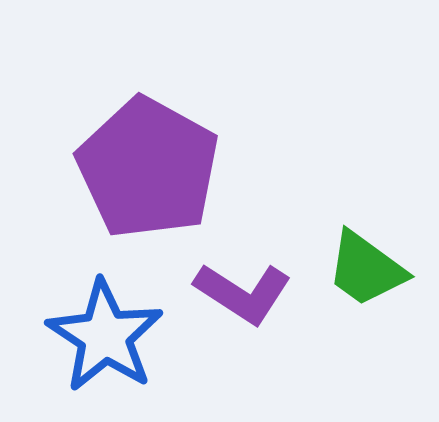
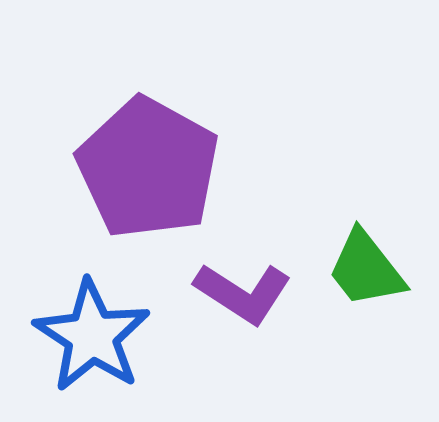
green trapezoid: rotated 16 degrees clockwise
blue star: moved 13 px left
